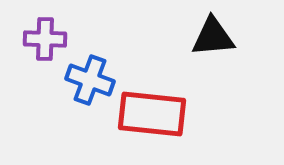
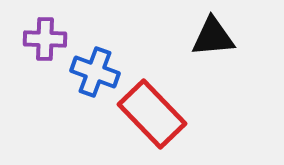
blue cross: moved 5 px right, 8 px up
red rectangle: rotated 40 degrees clockwise
